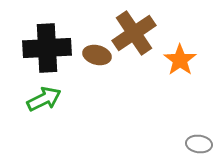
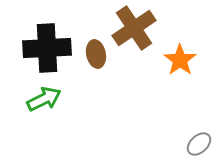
brown cross: moved 5 px up
brown ellipse: moved 1 px left, 1 px up; rotated 64 degrees clockwise
gray ellipse: rotated 50 degrees counterclockwise
